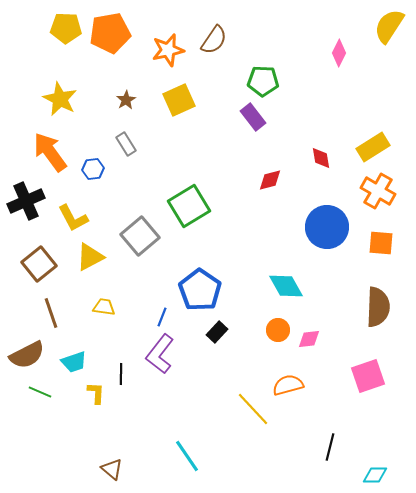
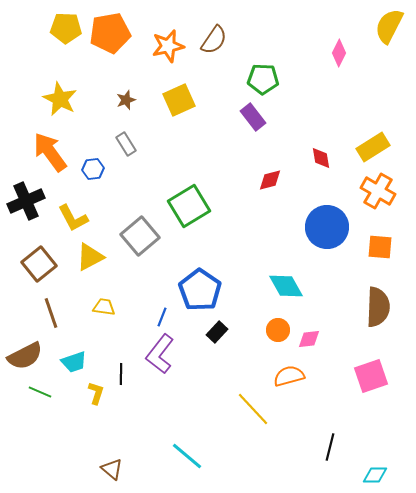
yellow semicircle at (389, 26): rotated 6 degrees counterclockwise
orange star at (168, 50): moved 4 px up
green pentagon at (263, 81): moved 2 px up
brown star at (126, 100): rotated 12 degrees clockwise
orange square at (381, 243): moved 1 px left, 4 px down
brown semicircle at (27, 355): moved 2 px left, 1 px down
pink square at (368, 376): moved 3 px right
orange semicircle at (288, 385): moved 1 px right, 9 px up
yellow L-shape at (96, 393): rotated 15 degrees clockwise
cyan line at (187, 456): rotated 16 degrees counterclockwise
